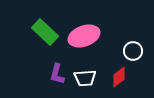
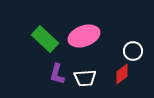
green rectangle: moved 7 px down
red diamond: moved 3 px right, 3 px up
